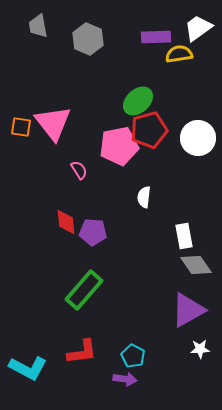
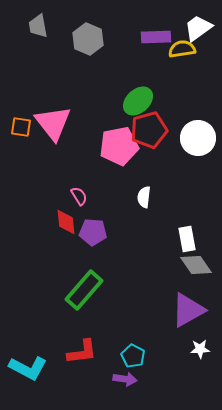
yellow semicircle: moved 3 px right, 5 px up
pink semicircle: moved 26 px down
white rectangle: moved 3 px right, 3 px down
